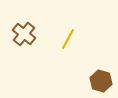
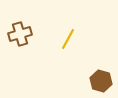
brown cross: moved 4 px left; rotated 35 degrees clockwise
